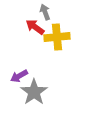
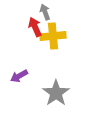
red arrow: rotated 30 degrees clockwise
yellow cross: moved 4 px left, 1 px up
gray star: moved 22 px right, 1 px down
